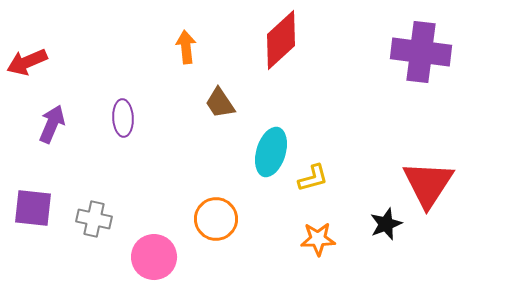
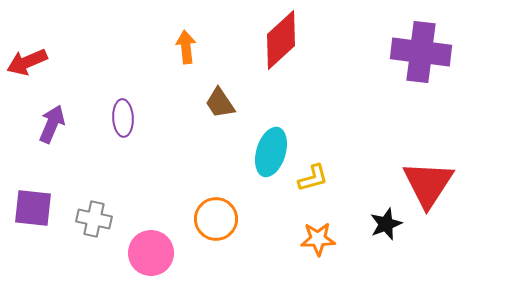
pink circle: moved 3 px left, 4 px up
